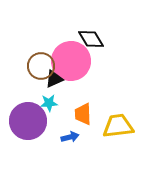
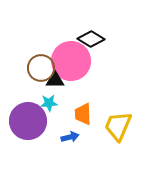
black diamond: rotated 28 degrees counterclockwise
brown circle: moved 2 px down
black triangle: moved 1 px right, 1 px down; rotated 24 degrees clockwise
yellow trapezoid: rotated 60 degrees counterclockwise
